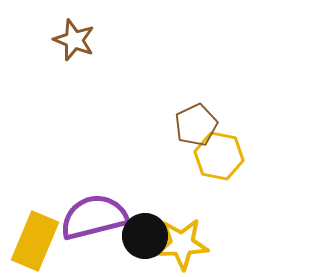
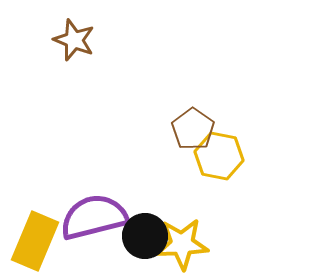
brown pentagon: moved 3 px left, 4 px down; rotated 12 degrees counterclockwise
